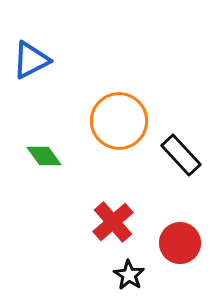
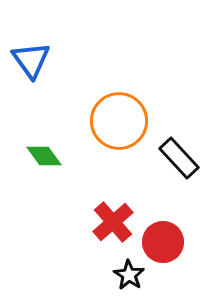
blue triangle: rotated 39 degrees counterclockwise
black rectangle: moved 2 px left, 3 px down
red circle: moved 17 px left, 1 px up
